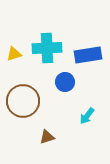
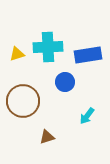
cyan cross: moved 1 px right, 1 px up
yellow triangle: moved 3 px right
